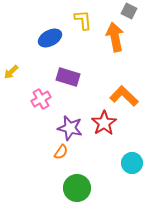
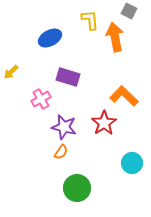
yellow L-shape: moved 7 px right
purple star: moved 6 px left, 1 px up
